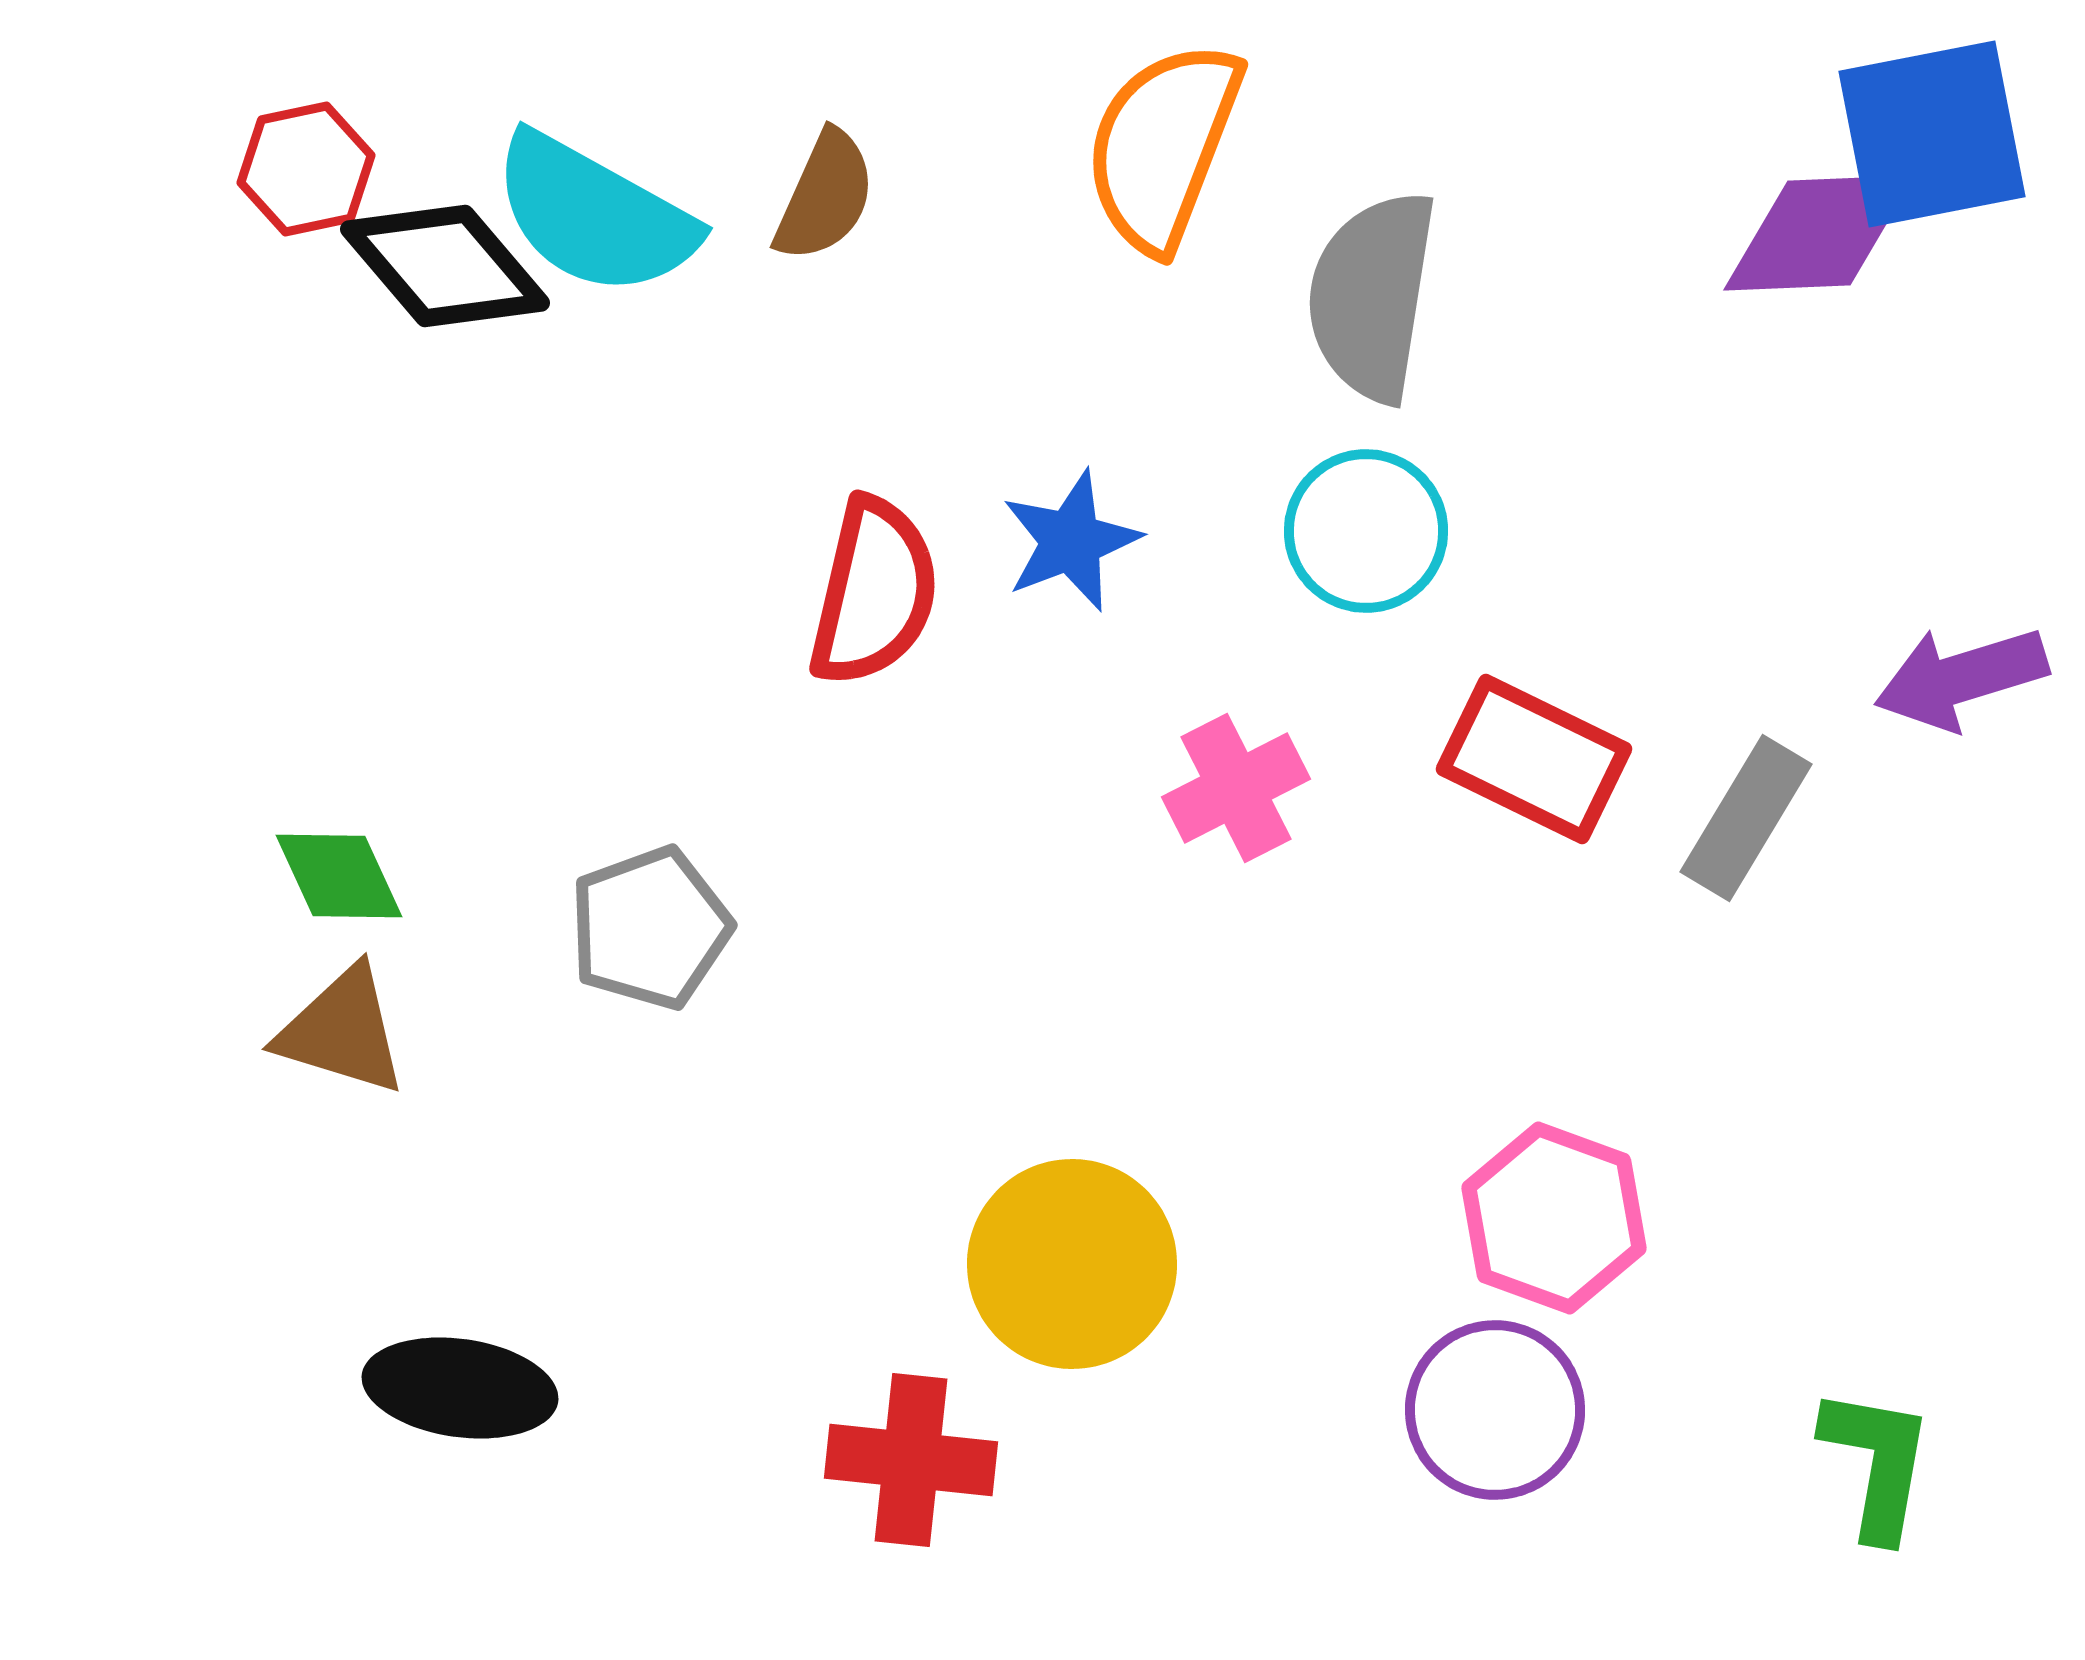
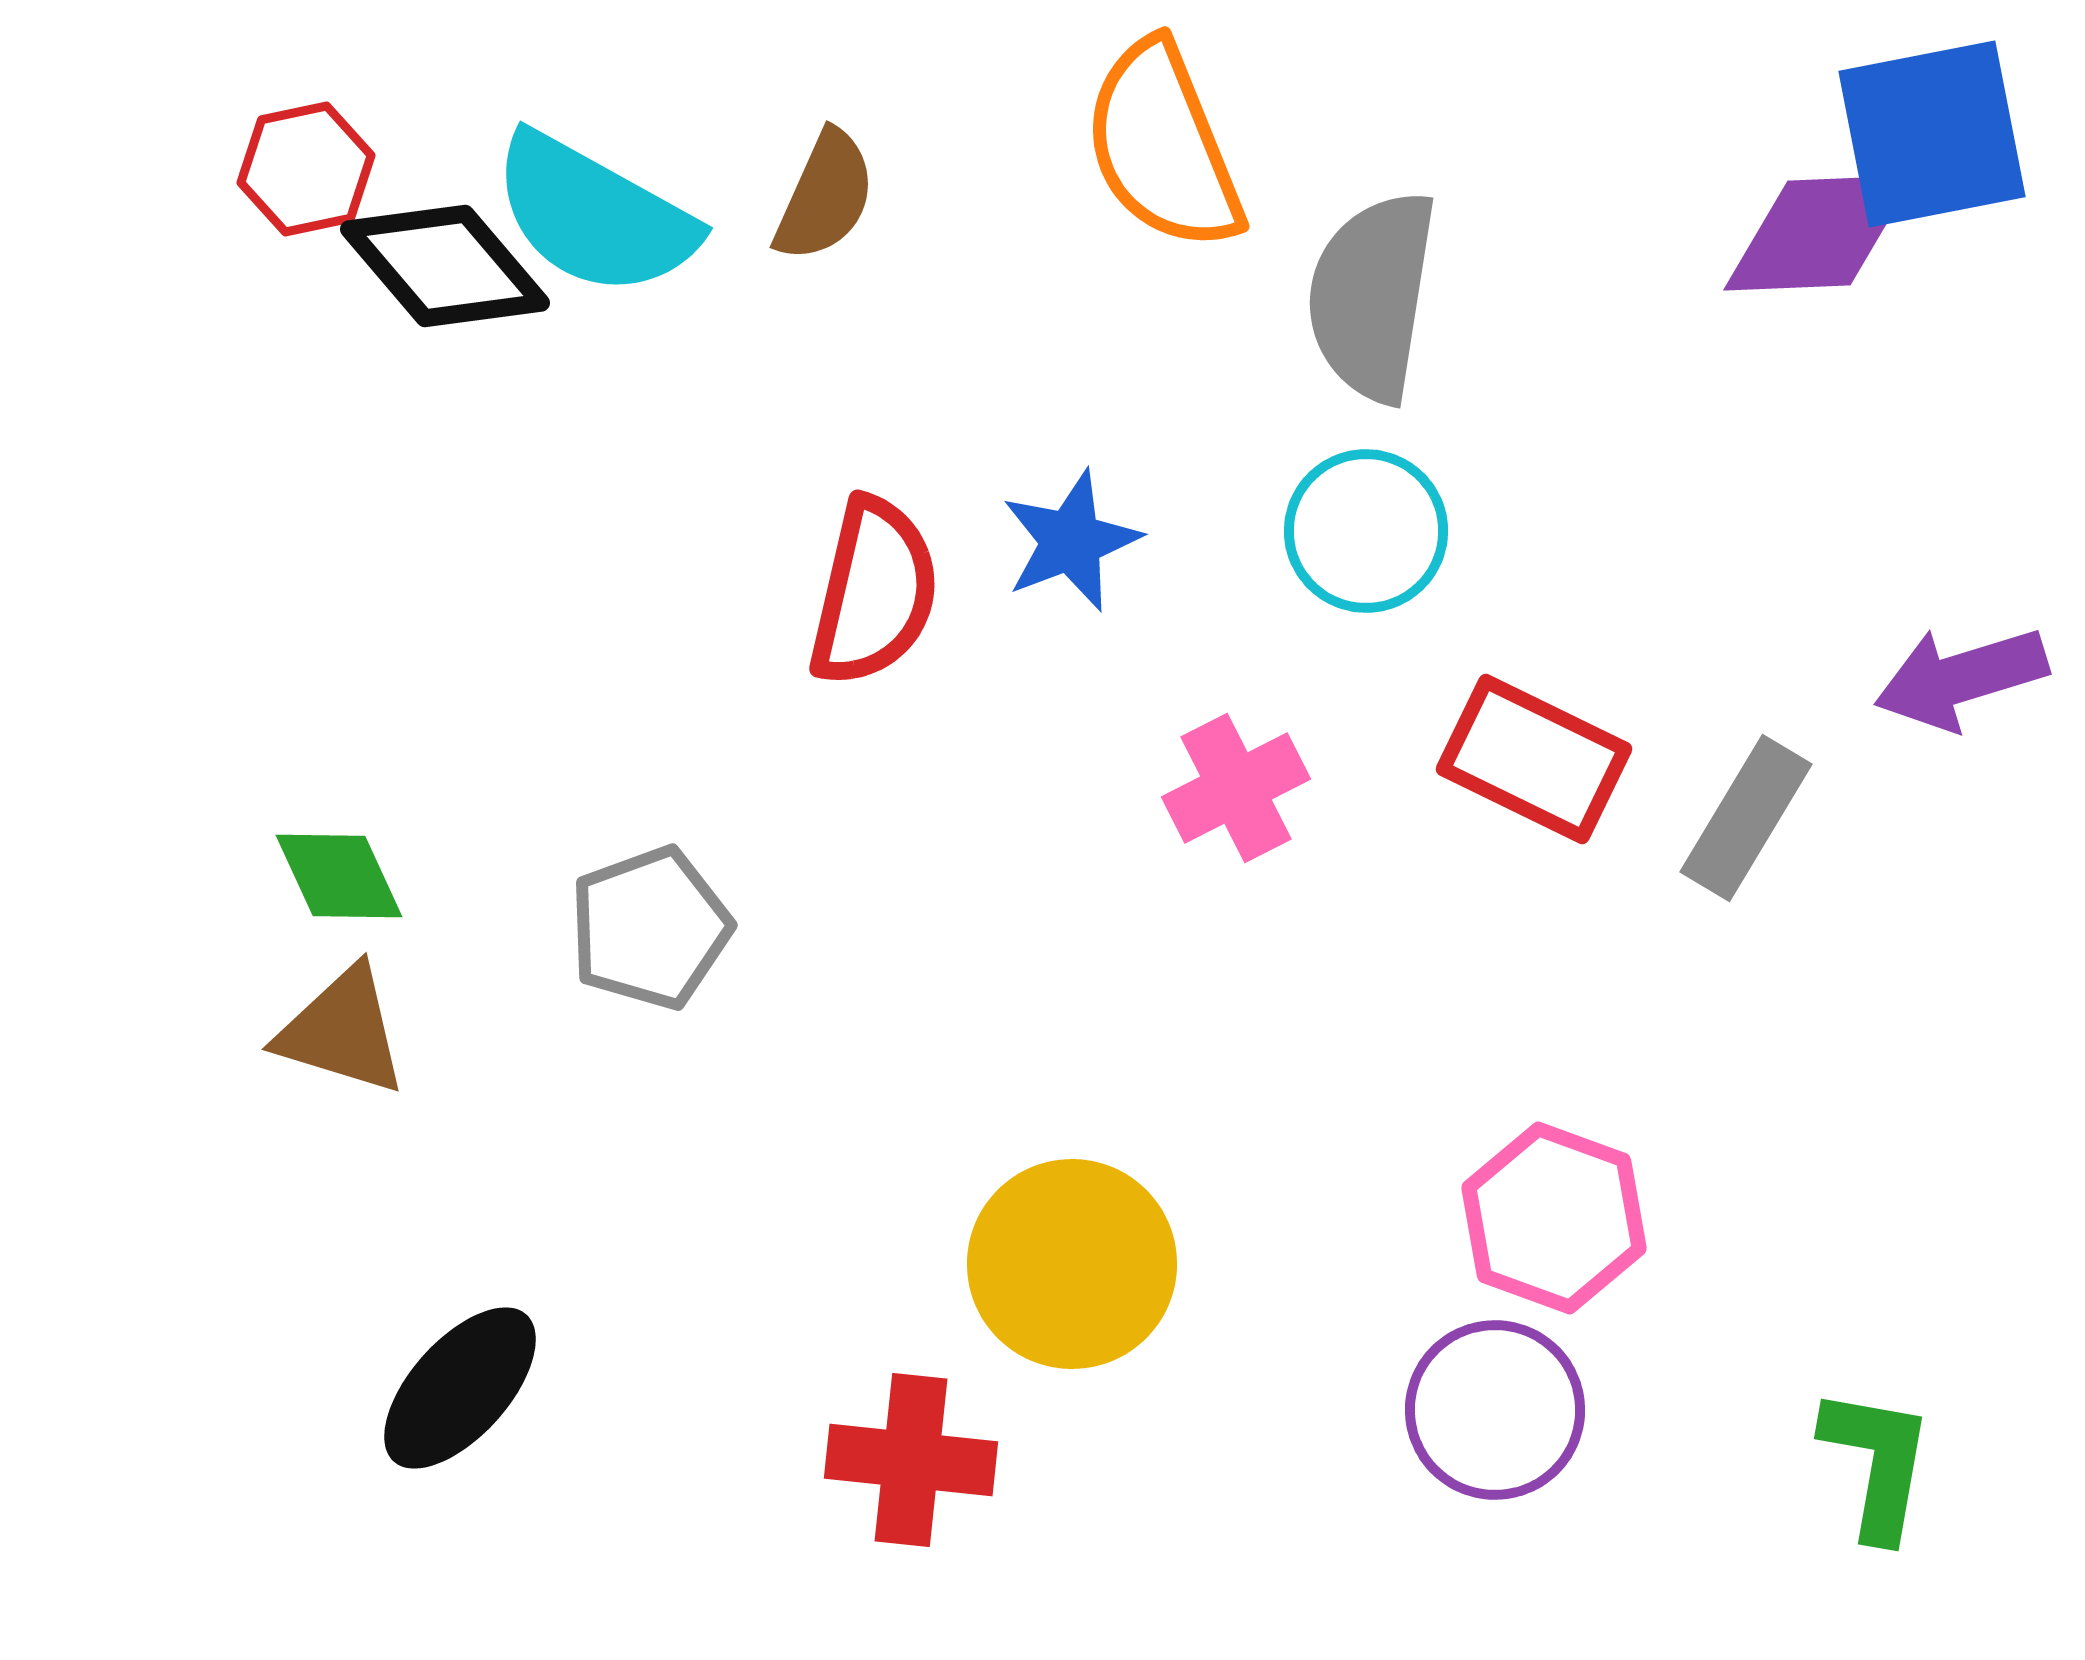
orange semicircle: rotated 43 degrees counterclockwise
black ellipse: rotated 56 degrees counterclockwise
